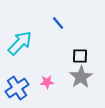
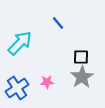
black square: moved 1 px right, 1 px down
gray star: moved 1 px right
